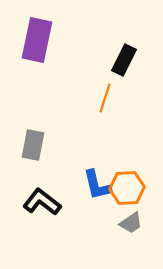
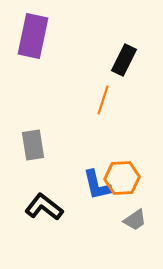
purple rectangle: moved 4 px left, 4 px up
orange line: moved 2 px left, 2 px down
gray rectangle: rotated 20 degrees counterclockwise
orange hexagon: moved 5 px left, 10 px up
black L-shape: moved 2 px right, 5 px down
gray trapezoid: moved 4 px right, 3 px up
